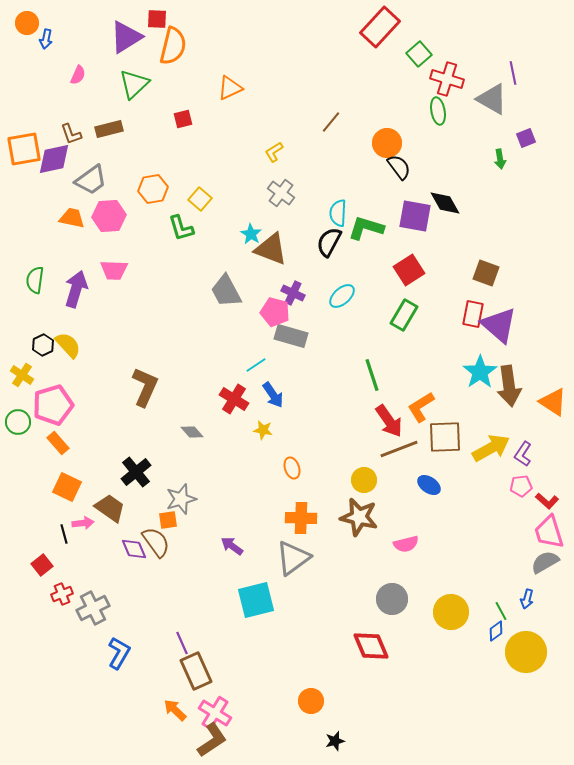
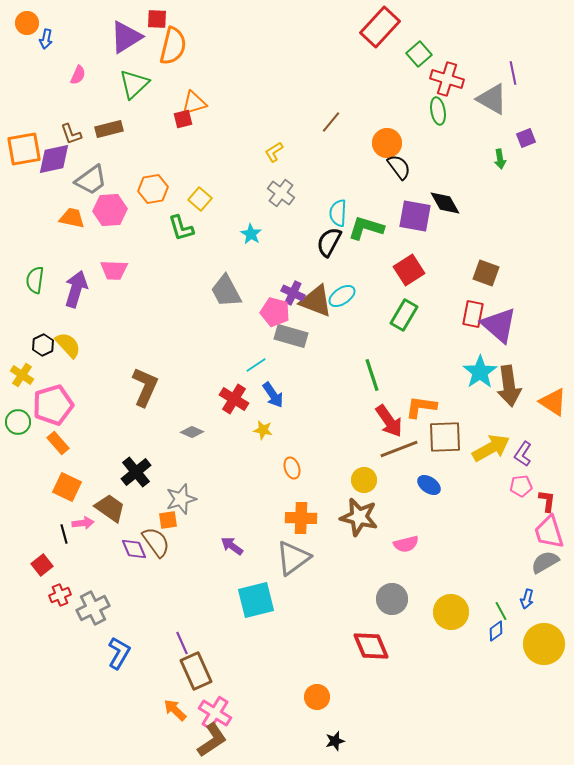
orange triangle at (230, 88): moved 36 px left, 15 px down; rotated 8 degrees clockwise
pink hexagon at (109, 216): moved 1 px right, 6 px up
brown triangle at (271, 249): moved 45 px right, 52 px down
cyan ellipse at (342, 296): rotated 8 degrees clockwise
orange L-shape at (421, 407): rotated 40 degrees clockwise
gray diamond at (192, 432): rotated 25 degrees counterclockwise
red L-shape at (547, 501): rotated 125 degrees counterclockwise
red cross at (62, 594): moved 2 px left, 1 px down
yellow circle at (526, 652): moved 18 px right, 8 px up
orange circle at (311, 701): moved 6 px right, 4 px up
